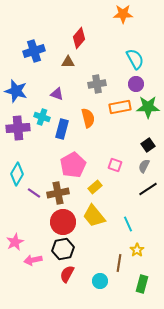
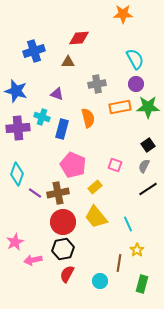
red diamond: rotated 45 degrees clockwise
pink pentagon: rotated 20 degrees counterclockwise
cyan diamond: rotated 10 degrees counterclockwise
purple line: moved 1 px right
yellow trapezoid: moved 2 px right, 1 px down
